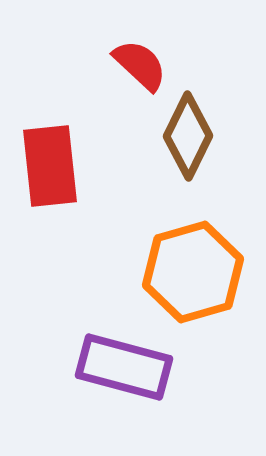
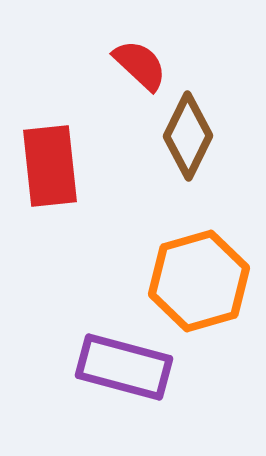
orange hexagon: moved 6 px right, 9 px down
